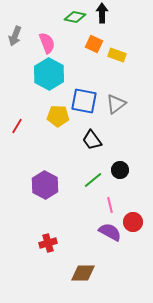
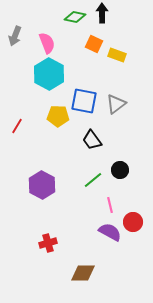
purple hexagon: moved 3 px left
